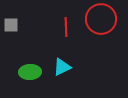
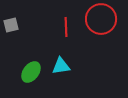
gray square: rotated 14 degrees counterclockwise
cyan triangle: moved 1 px left, 1 px up; rotated 18 degrees clockwise
green ellipse: moved 1 px right; rotated 50 degrees counterclockwise
